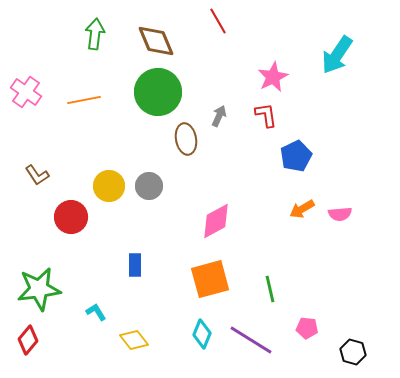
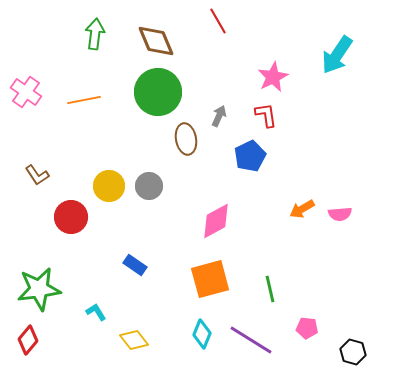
blue pentagon: moved 46 px left
blue rectangle: rotated 55 degrees counterclockwise
